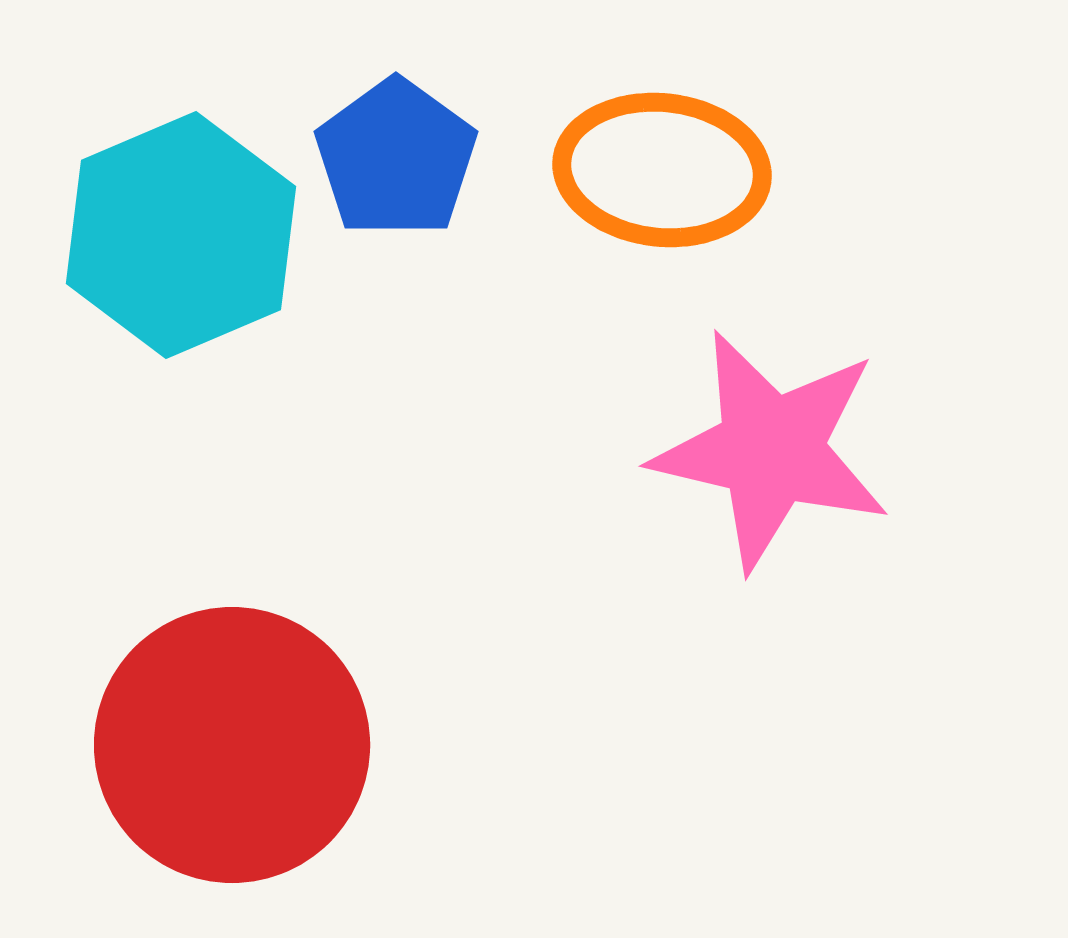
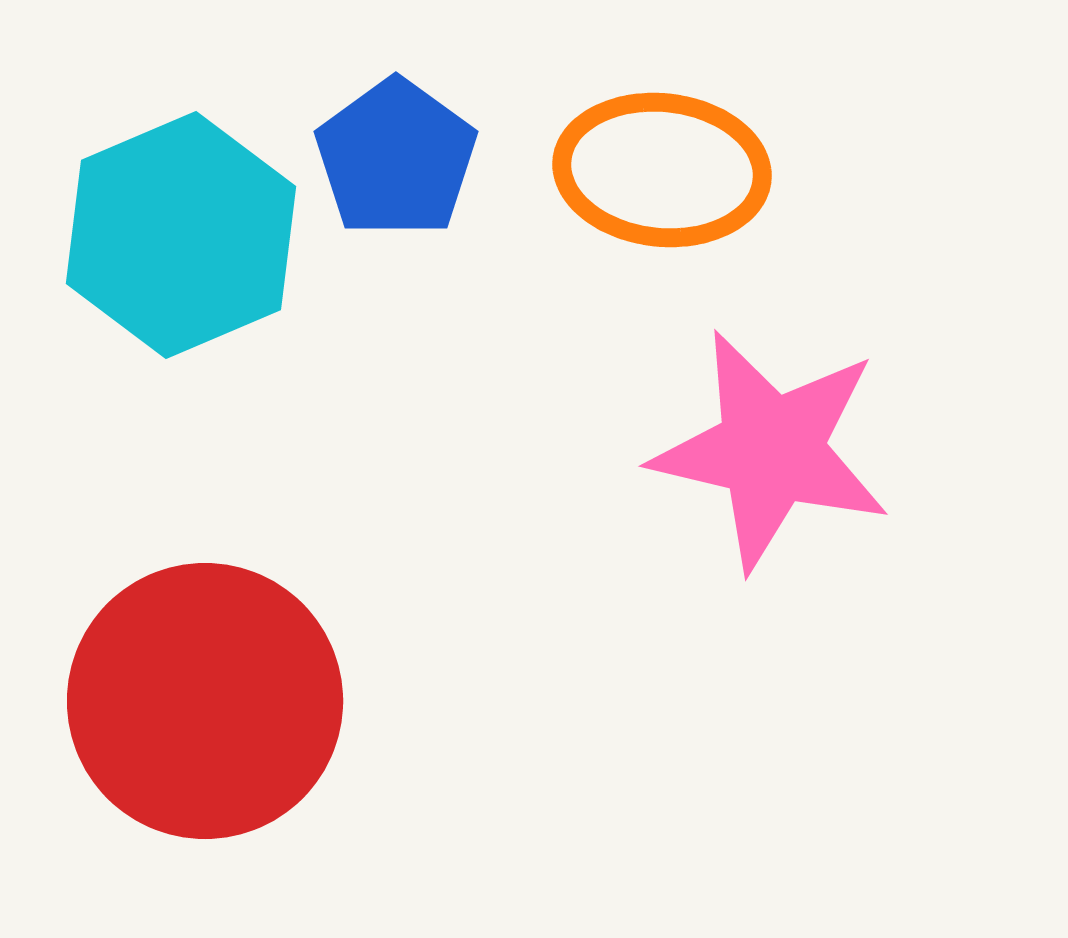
red circle: moved 27 px left, 44 px up
